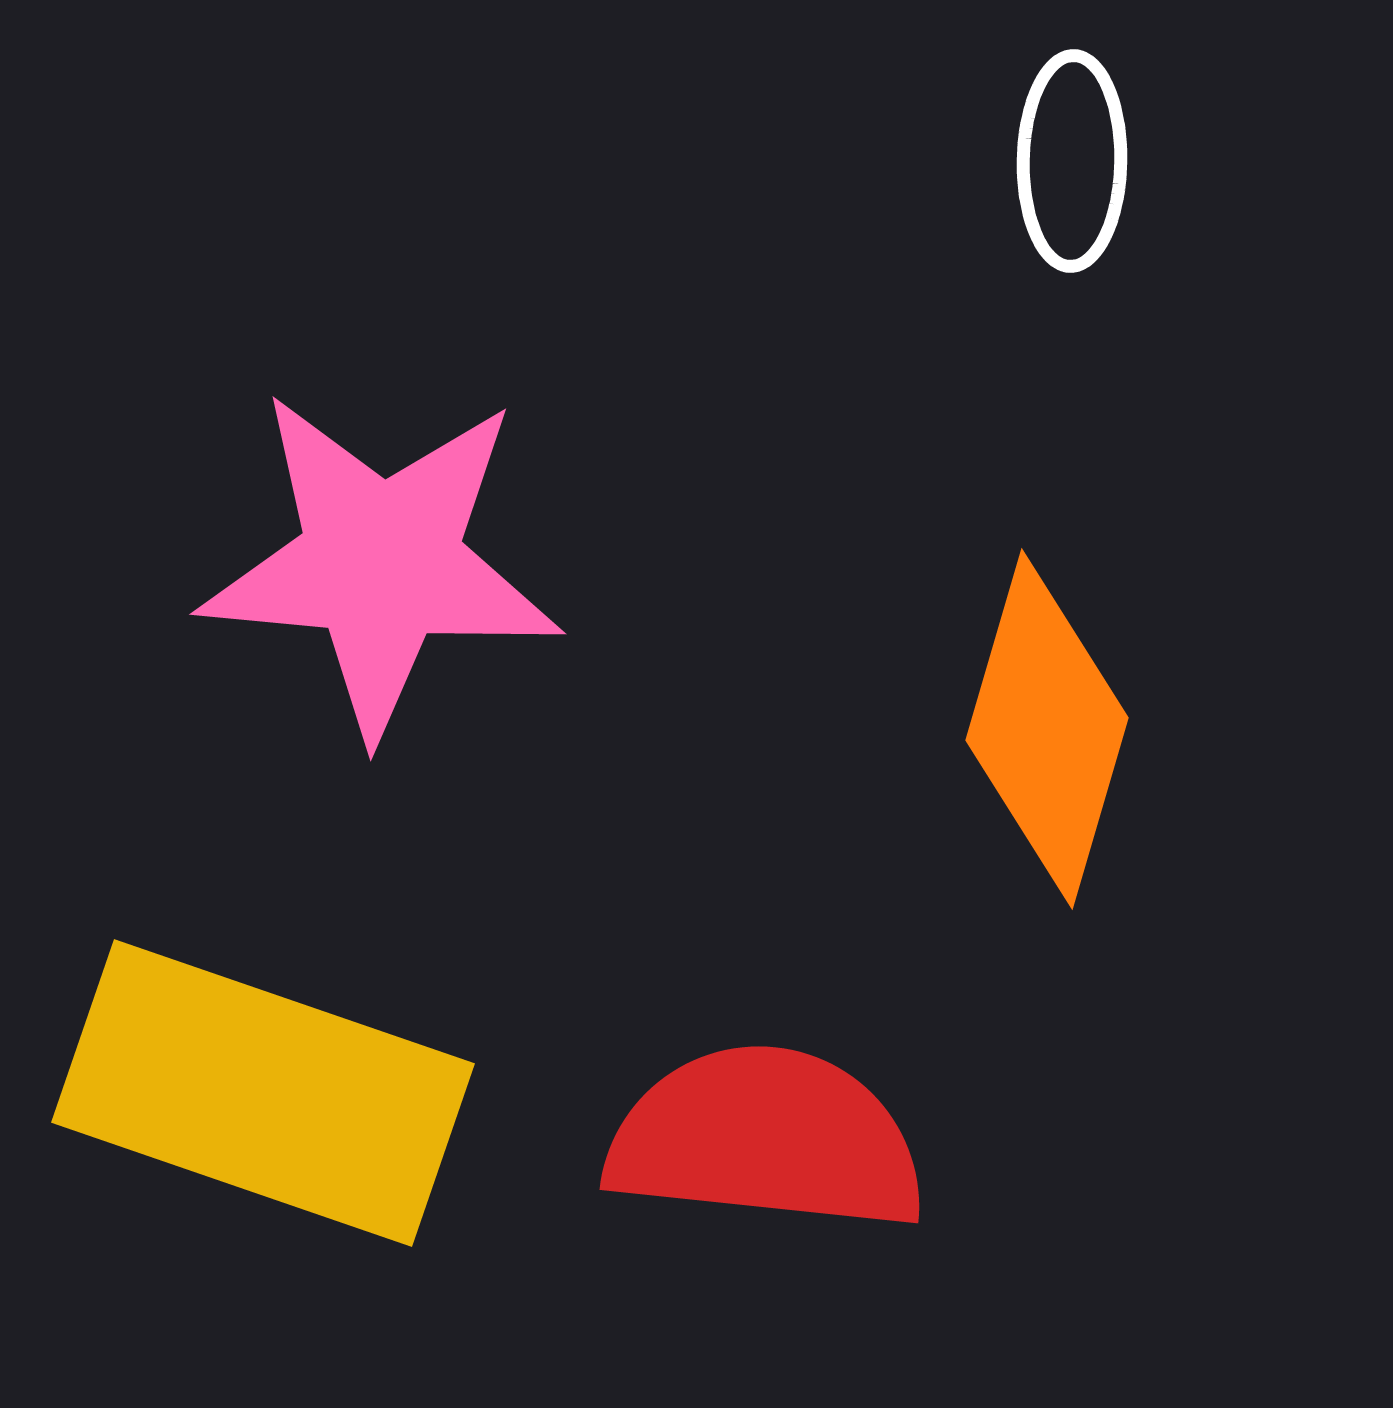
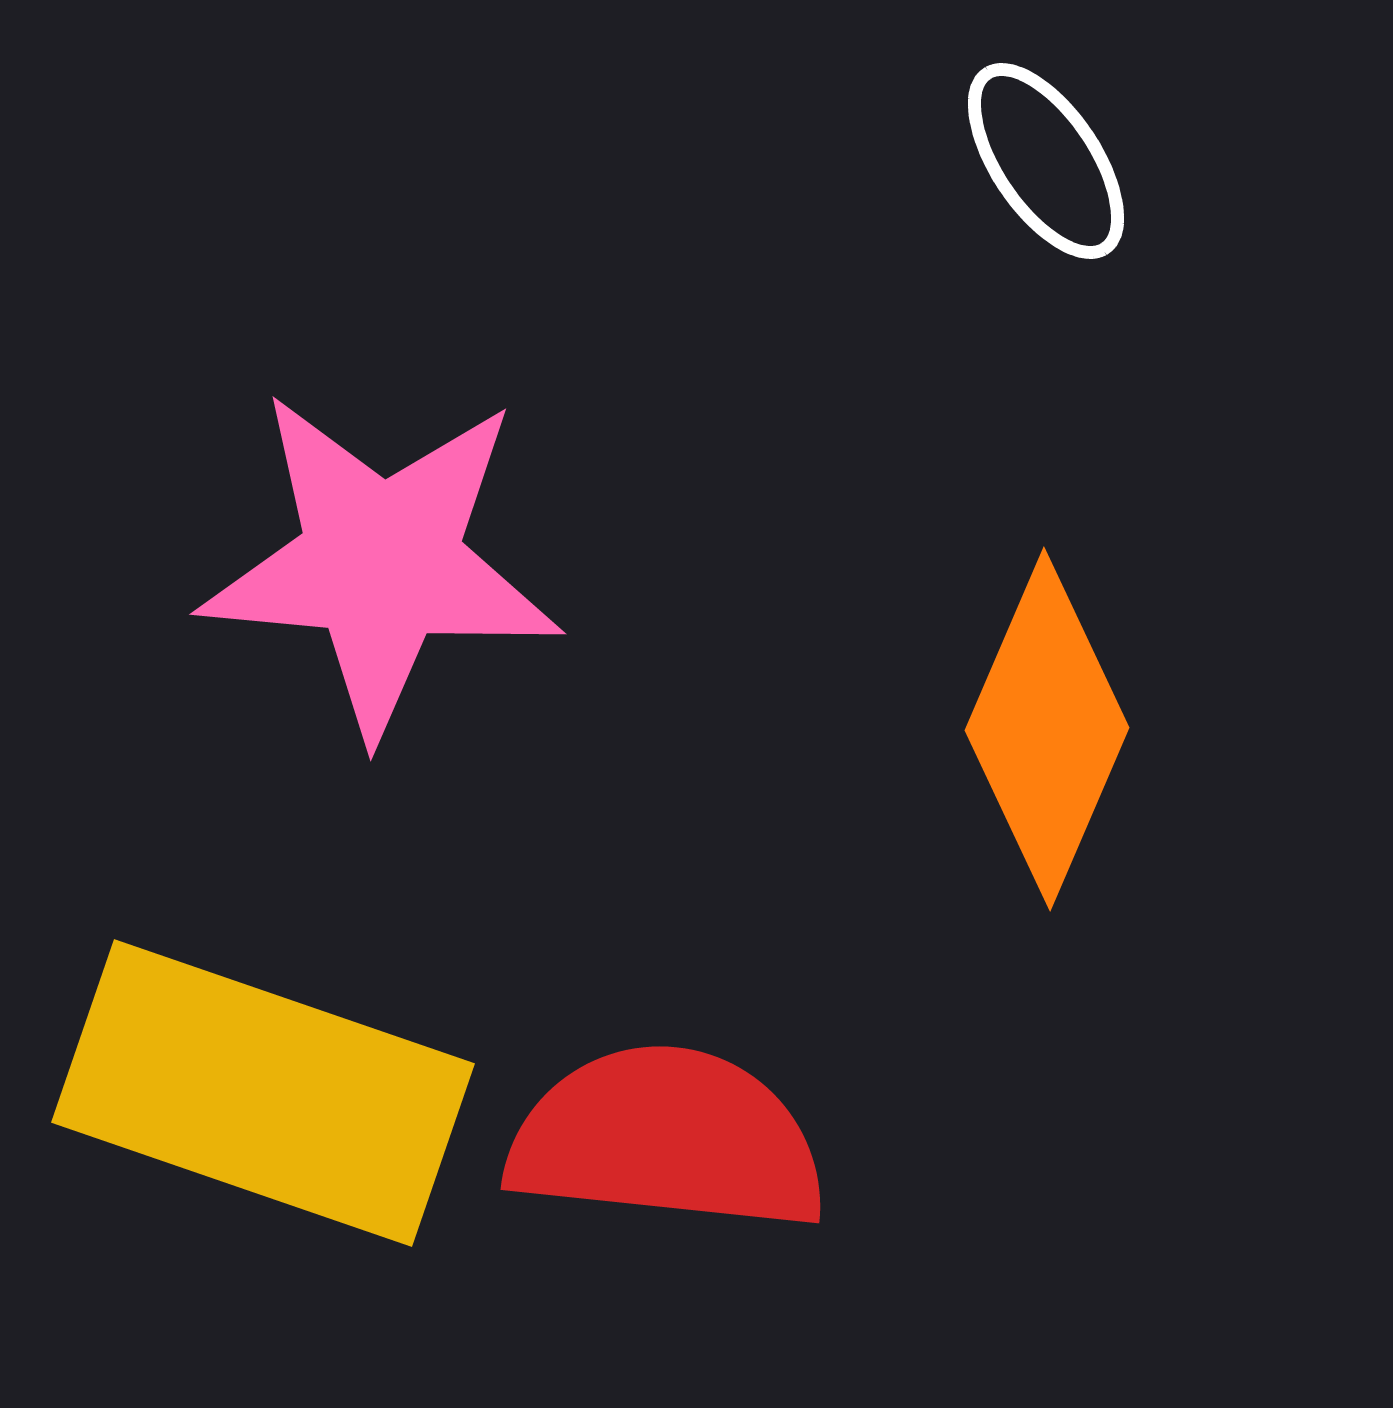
white ellipse: moved 26 px left; rotated 35 degrees counterclockwise
orange diamond: rotated 7 degrees clockwise
red semicircle: moved 99 px left
